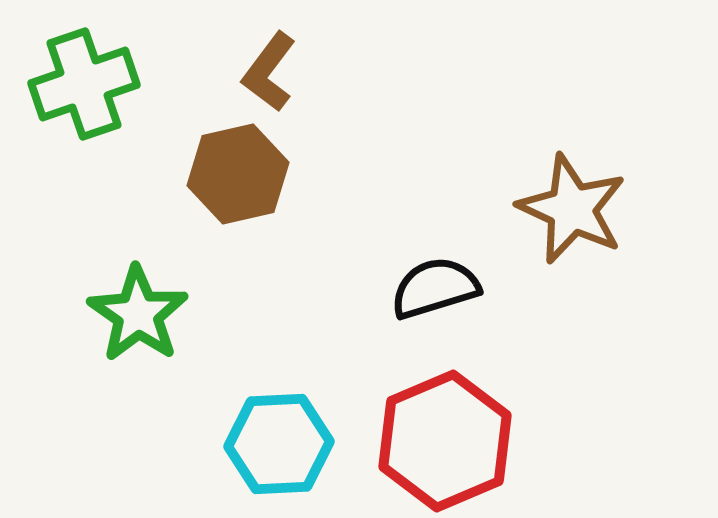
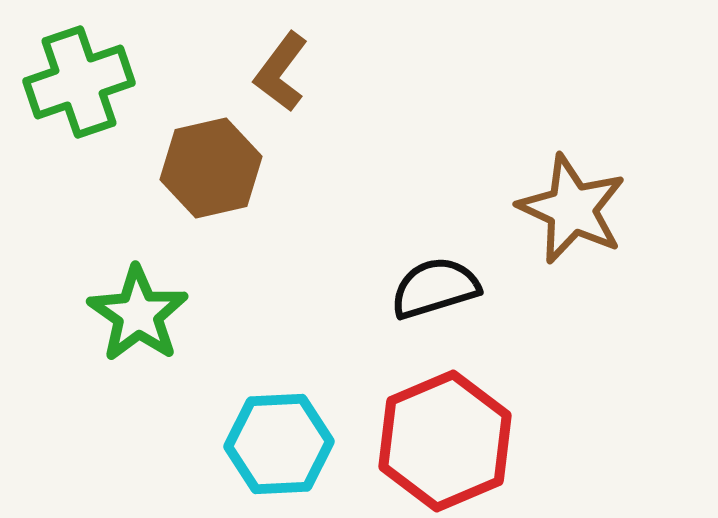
brown L-shape: moved 12 px right
green cross: moved 5 px left, 2 px up
brown hexagon: moved 27 px left, 6 px up
